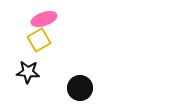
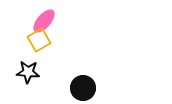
pink ellipse: moved 2 px down; rotated 30 degrees counterclockwise
black circle: moved 3 px right
